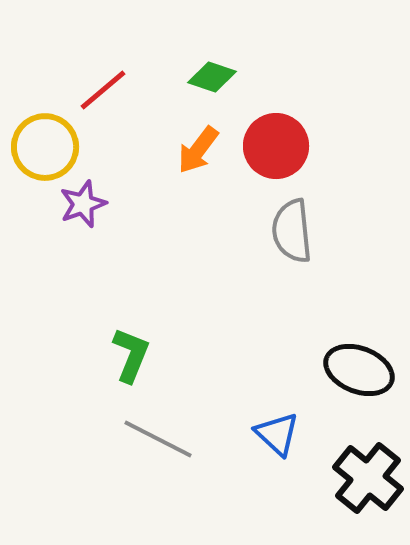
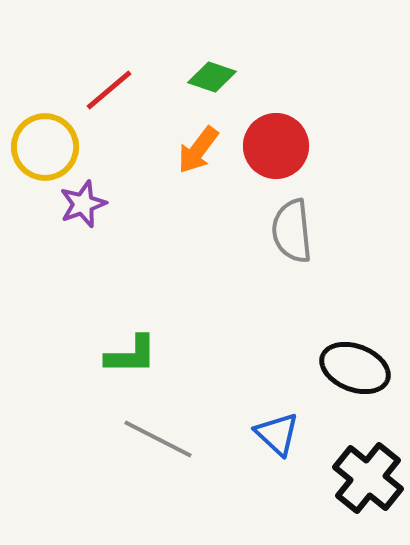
red line: moved 6 px right
green L-shape: rotated 68 degrees clockwise
black ellipse: moved 4 px left, 2 px up
